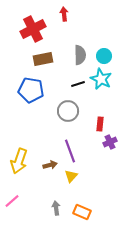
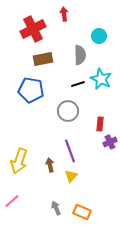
cyan circle: moved 5 px left, 20 px up
brown arrow: rotated 88 degrees counterclockwise
gray arrow: rotated 16 degrees counterclockwise
